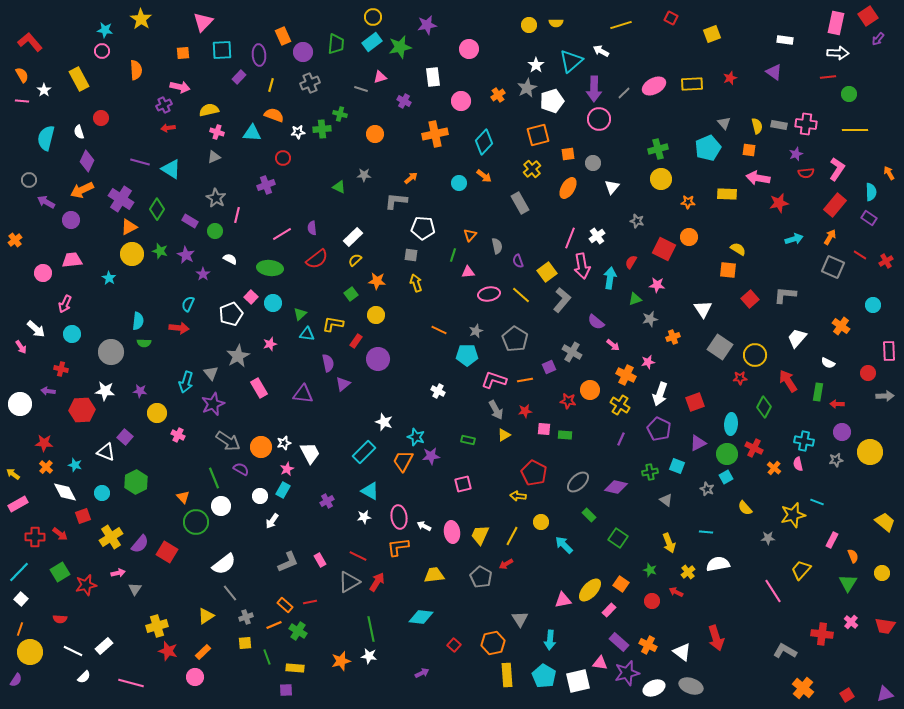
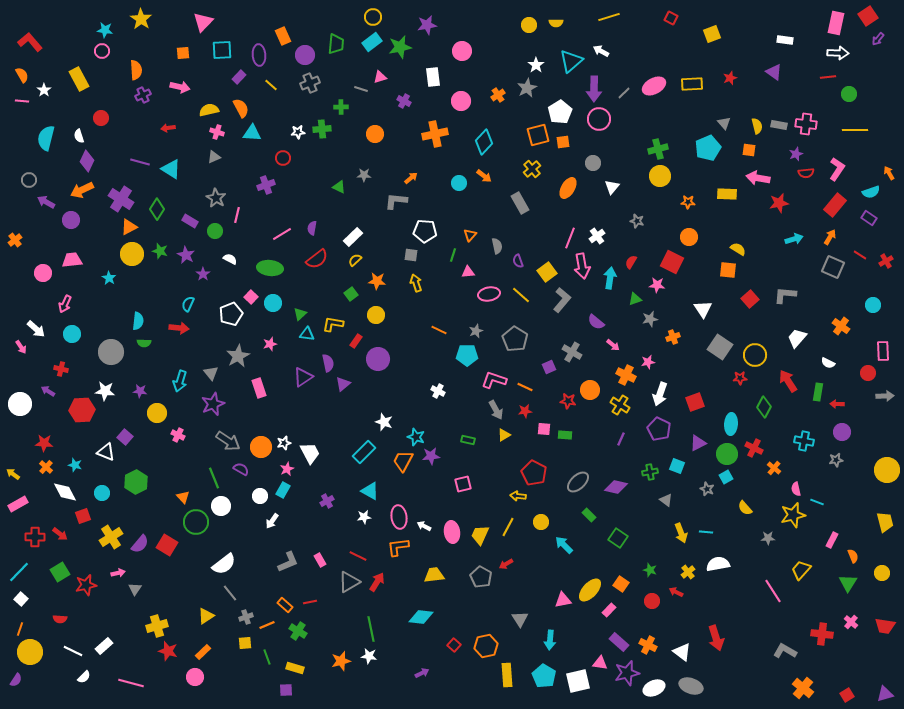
yellow line at (621, 25): moved 12 px left, 8 px up
pink circle at (469, 49): moved 7 px left, 2 px down
purple circle at (303, 52): moved 2 px right, 3 px down
yellow line at (271, 85): rotated 64 degrees counterclockwise
white pentagon at (552, 101): moved 8 px right, 11 px down; rotated 15 degrees counterclockwise
purple cross at (164, 105): moved 21 px left, 10 px up
green cross at (340, 114): moved 1 px right, 7 px up; rotated 16 degrees counterclockwise
orange semicircle at (274, 115): moved 33 px left, 7 px up; rotated 42 degrees clockwise
white semicircle at (79, 132): moved 4 px down
orange square at (568, 154): moved 5 px left, 12 px up
yellow circle at (661, 179): moved 1 px left, 3 px up
cyan semicircle at (871, 192): rotated 72 degrees clockwise
purple semicircle at (312, 228): rotated 16 degrees clockwise
white pentagon at (423, 228): moved 2 px right, 3 px down
red square at (664, 249): moved 8 px right, 13 px down
pink rectangle at (889, 351): moved 6 px left
orange line at (525, 380): moved 7 px down; rotated 35 degrees clockwise
cyan arrow at (186, 382): moved 6 px left, 1 px up
pink rectangle at (259, 388): rotated 12 degrees clockwise
purple arrow at (48, 391): rotated 24 degrees clockwise
purple triangle at (303, 394): moved 17 px up; rotated 40 degrees counterclockwise
yellow circle at (870, 452): moved 17 px right, 18 px down
pink semicircle at (798, 464): moved 2 px left, 25 px down
yellow trapezoid at (885, 522): rotated 35 degrees clockwise
yellow line at (512, 536): moved 4 px left, 9 px up
yellow arrow at (669, 543): moved 12 px right, 10 px up
red square at (167, 552): moved 7 px up
orange line at (274, 625): moved 7 px left
orange hexagon at (493, 643): moved 7 px left, 3 px down
yellow rectangle at (295, 668): rotated 12 degrees clockwise
